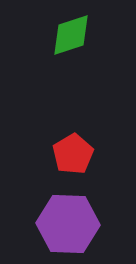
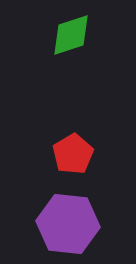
purple hexagon: rotated 4 degrees clockwise
